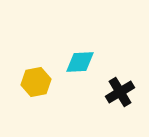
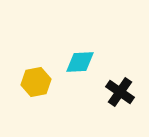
black cross: rotated 24 degrees counterclockwise
